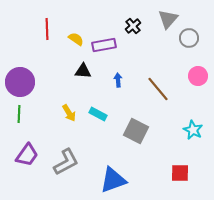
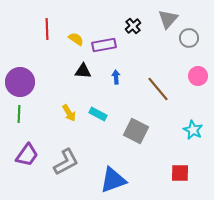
blue arrow: moved 2 px left, 3 px up
